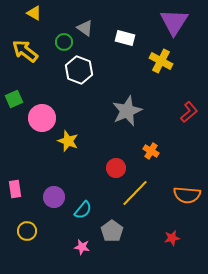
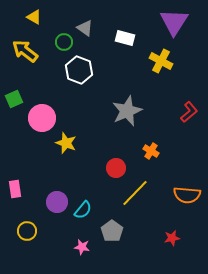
yellow triangle: moved 4 px down
yellow star: moved 2 px left, 2 px down
purple circle: moved 3 px right, 5 px down
